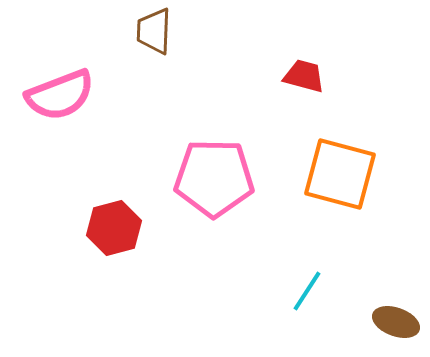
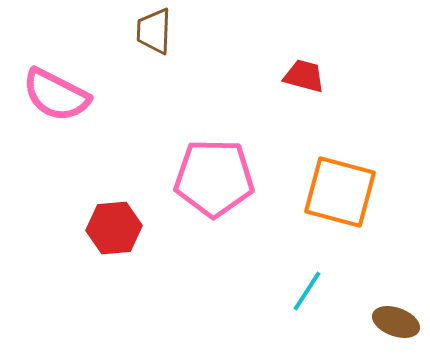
pink semicircle: moved 4 px left; rotated 48 degrees clockwise
orange square: moved 18 px down
red hexagon: rotated 10 degrees clockwise
